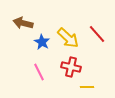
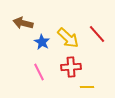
red cross: rotated 18 degrees counterclockwise
